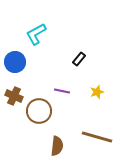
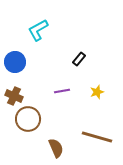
cyan L-shape: moved 2 px right, 4 px up
purple line: rotated 21 degrees counterclockwise
brown circle: moved 11 px left, 8 px down
brown semicircle: moved 1 px left, 2 px down; rotated 30 degrees counterclockwise
